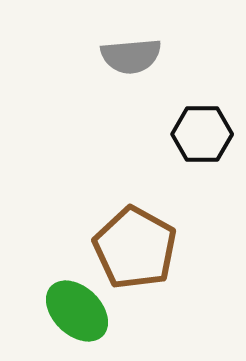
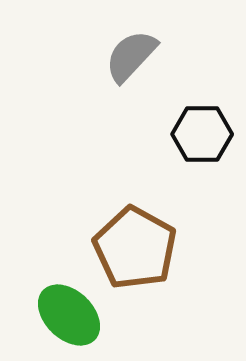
gray semicircle: rotated 138 degrees clockwise
green ellipse: moved 8 px left, 4 px down
